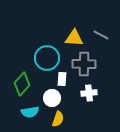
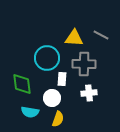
green diamond: rotated 50 degrees counterclockwise
cyan semicircle: rotated 18 degrees clockwise
